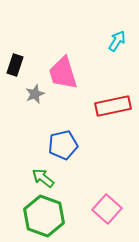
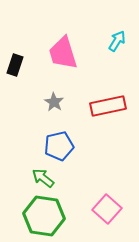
pink trapezoid: moved 20 px up
gray star: moved 19 px right, 8 px down; rotated 18 degrees counterclockwise
red rectangle: moved 5 px left
blue pentagon: moved 4 px left, 1 px down
green hexagon: rotated 12 degrees counterclockwise
